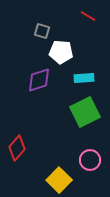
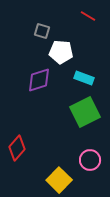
cyan rectangle: rotated 24 degrees clockwise
